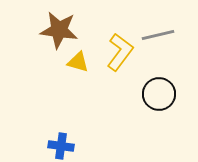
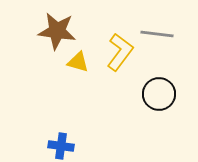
brown star: moved 2 px left, 1 px down
gray line: moved 1 px left, 1 px up; rotated 20 degrees clockwise
